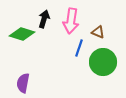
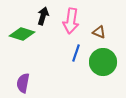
black arrow: moved 1 px left, 3 px up
brown triangle: moved 1 px right
blue line: moved 3 px left, 5 px down
